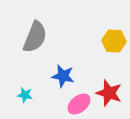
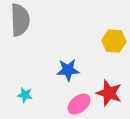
gray semicircle: moved 15 px left, 17 px up; rotated 24 degrees counterclockwise
blue star: moved 5 px right, 6 px up; rotated 15 degrees counterclockwise
